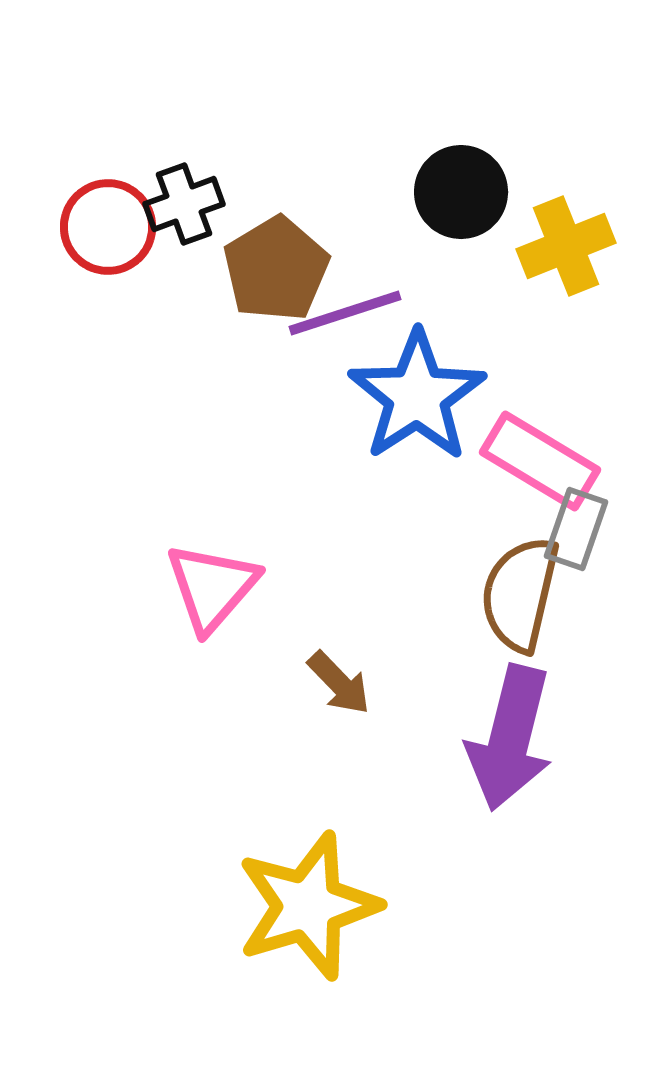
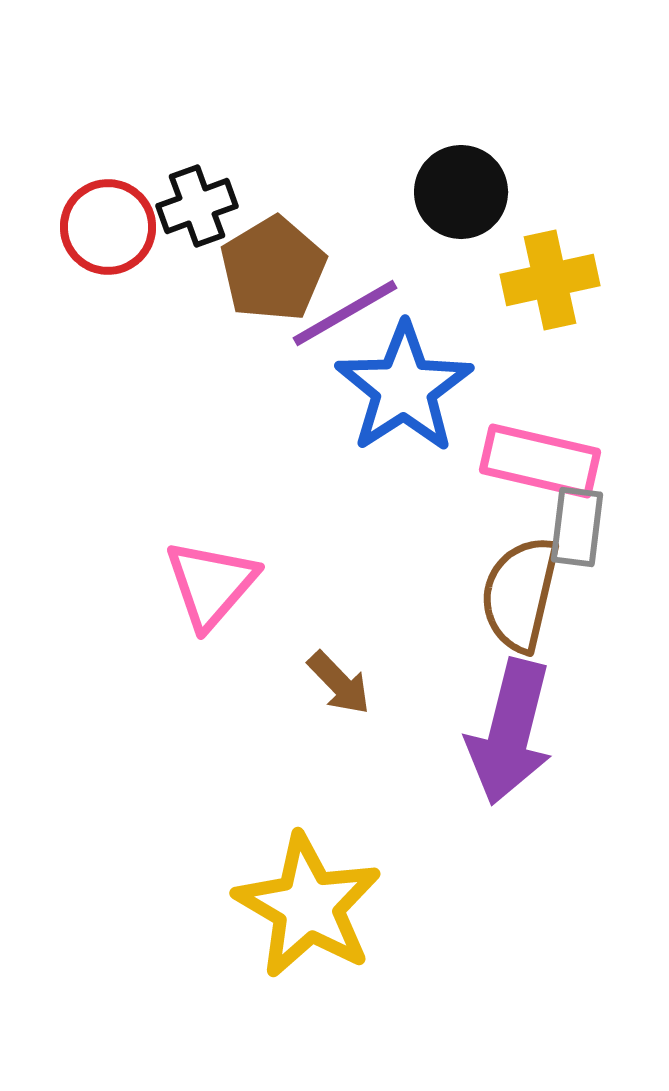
black cross: moved 13 px right, 2 px down
yellow cross: moved 16 px left, 34 px down; rotated 10 degrees clockwise
brown pentagon: moved 3 px left
purple line: rotated 12 degrees counterclockwise
blue star: moved 13 px left, 8 px up
pink rectangle: rotated 18 degrees counterclockwise
gray rectangle: moved 1 px right, 2 px up; rotated 12 degrees counterclockwise
pink triangle: moved 1 px left, 3 px up
purple arrow: moved 6 px up
yellow star: rotated 25 degrees counterclockwise
